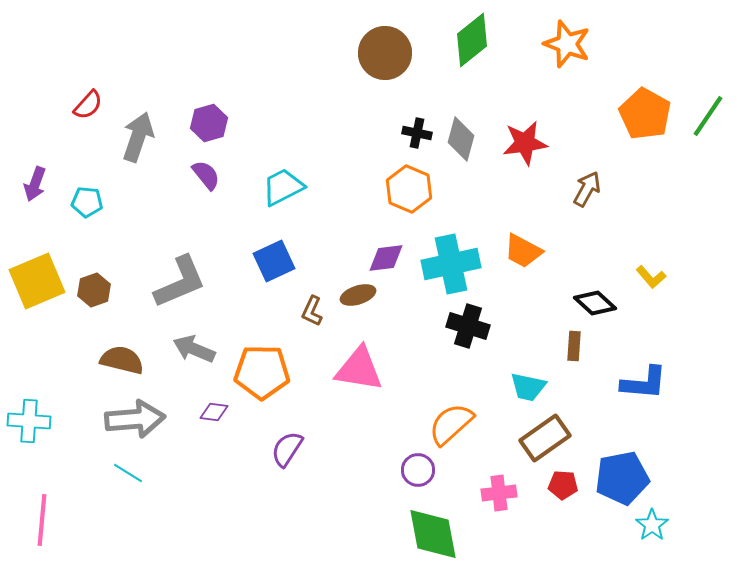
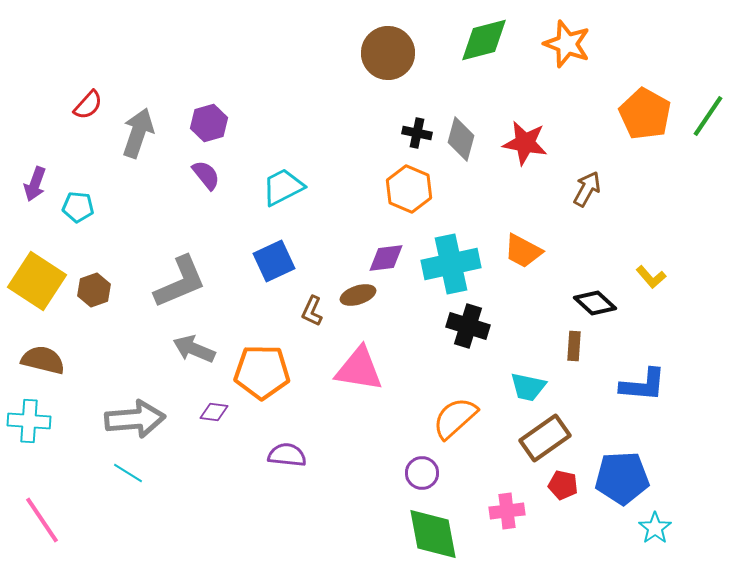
green diamond at (472, 40): moved 12 px right; rotated 24 degrees clockwise
brown circle at (385, 53): moved 3 px right
gray arrow at (138, 137): moved 4 px up
red star at (525, 143): rotated 18 degrees clockwise
cyan pentagon at (87, 202): moved 9 px left, 5 px down
yellow square at (37, 281): rotated 34 degrees counterclockwise
brown semicircle at (122, 360): moved 79 px left
blue L-shape at (644, 383): moved 1 px left, 2 px down
orange semicircle at (451, 424): moved 4 px right, 6 px up
purple semicircle at (287, 449): moved 6 px down; rotated 63 degrees clockwise
purple circle at (418, 470): moved 4 px right, 3 px down
blue pentagon at (622, 478): rotated 8 degrees clockwise
red pentagon at (563, 485): rotated 8 degrees clockwise
pink cross at (499, 493): moved 8 px right, 18 px down
pink line at (42, 520): rotated 39 degrees counterclockwise
cyan star at (652, 525): moved 3 px right, 3 px down
